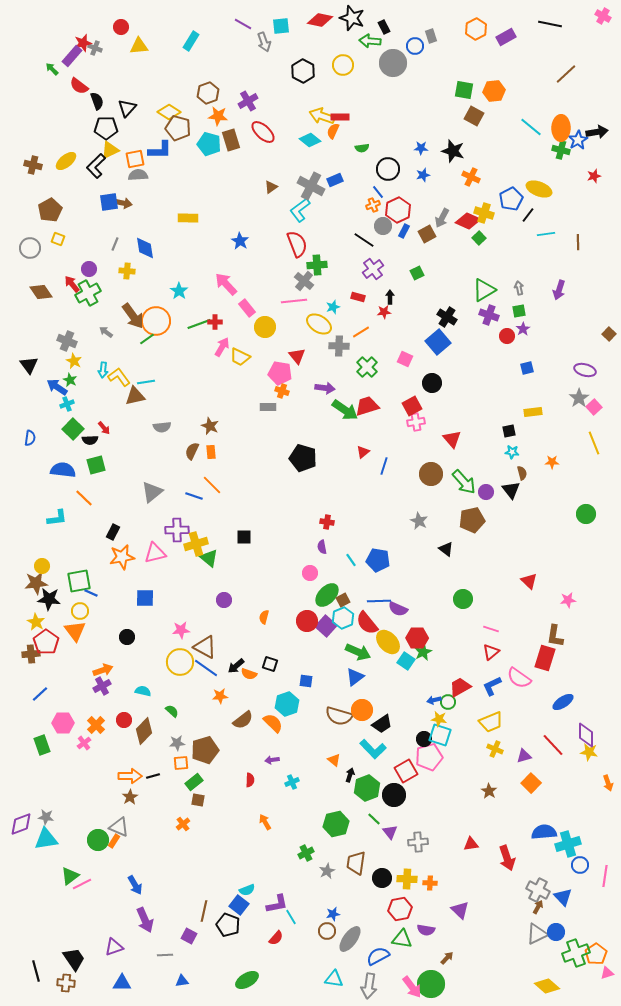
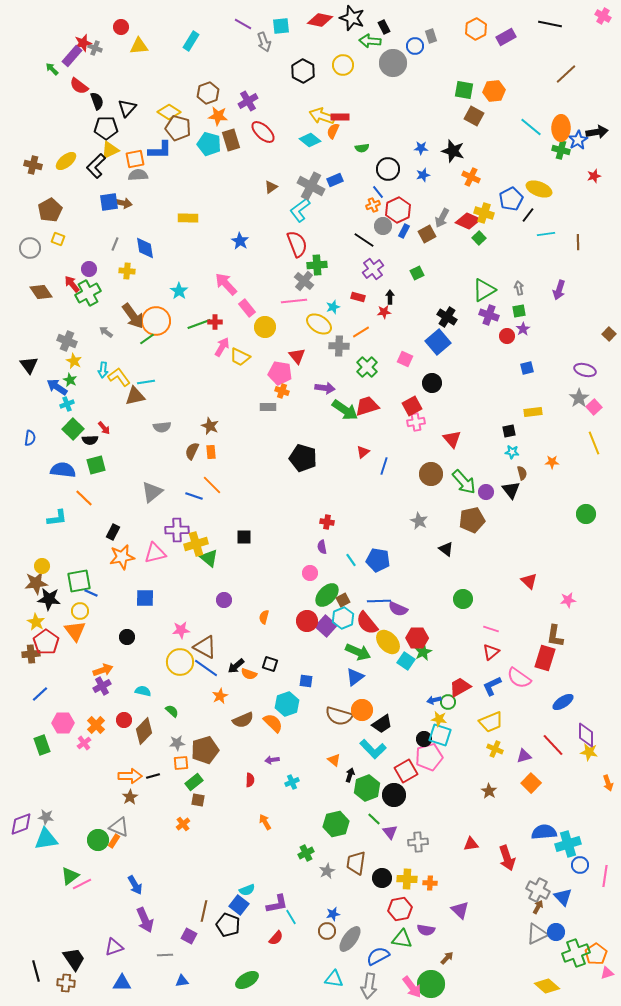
orange star at (220, 696): rotated 21 degrees counterclockwise
brown semicircle at (243, 720): rotated 15 degrees clockwise
